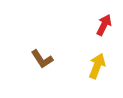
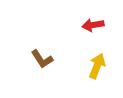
red arrow: moved 11 px left; rotated 125 degrees counterclockwise
